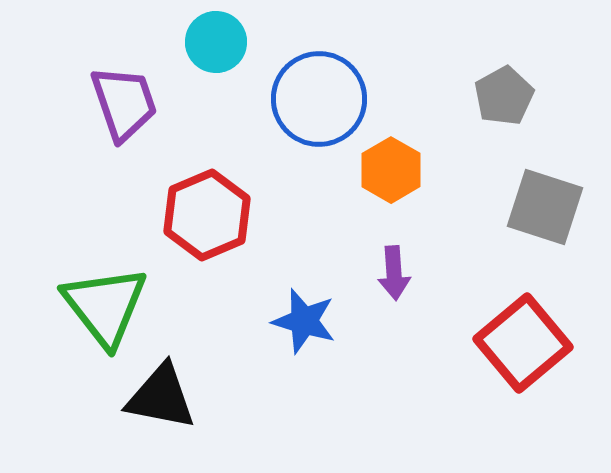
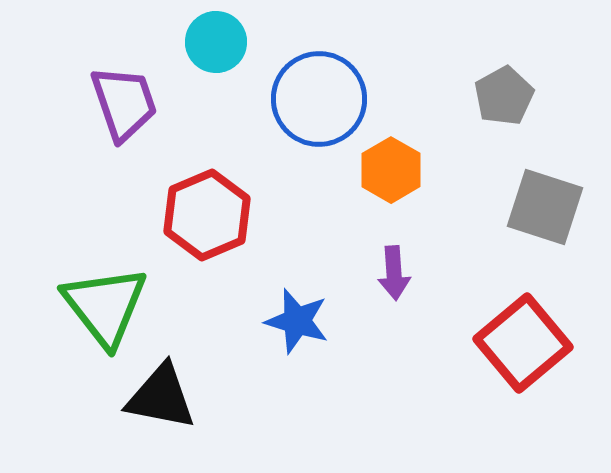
blue star: moved 7 px left
